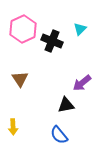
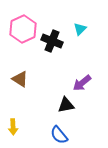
brown triangle: rotated 24 degrees counterclockwise
